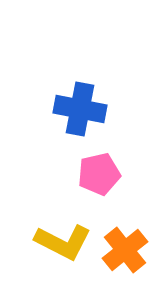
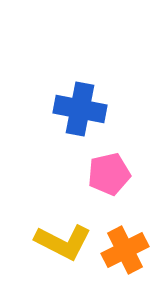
pink pentagon: moved 10 px right
orange cross: rotated 12 degrees clockwise
